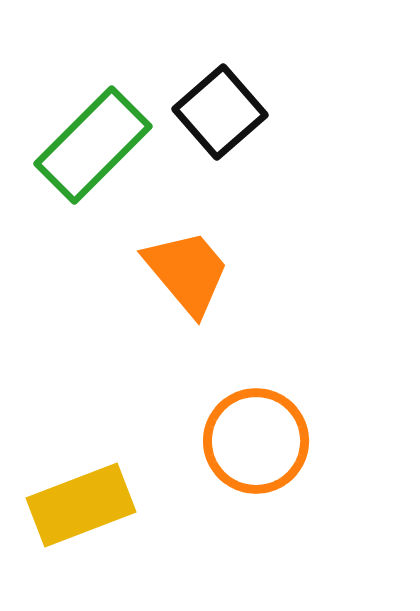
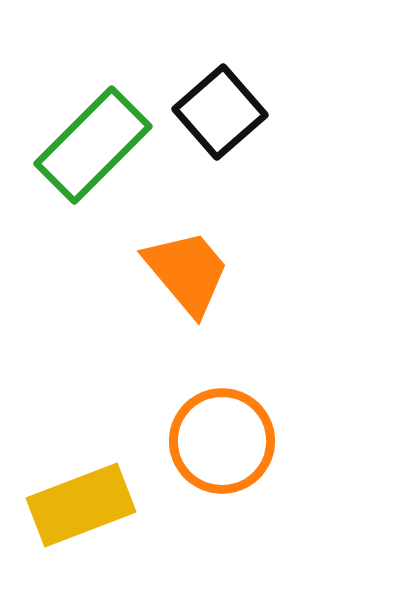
orange circle: moved 34 px left
